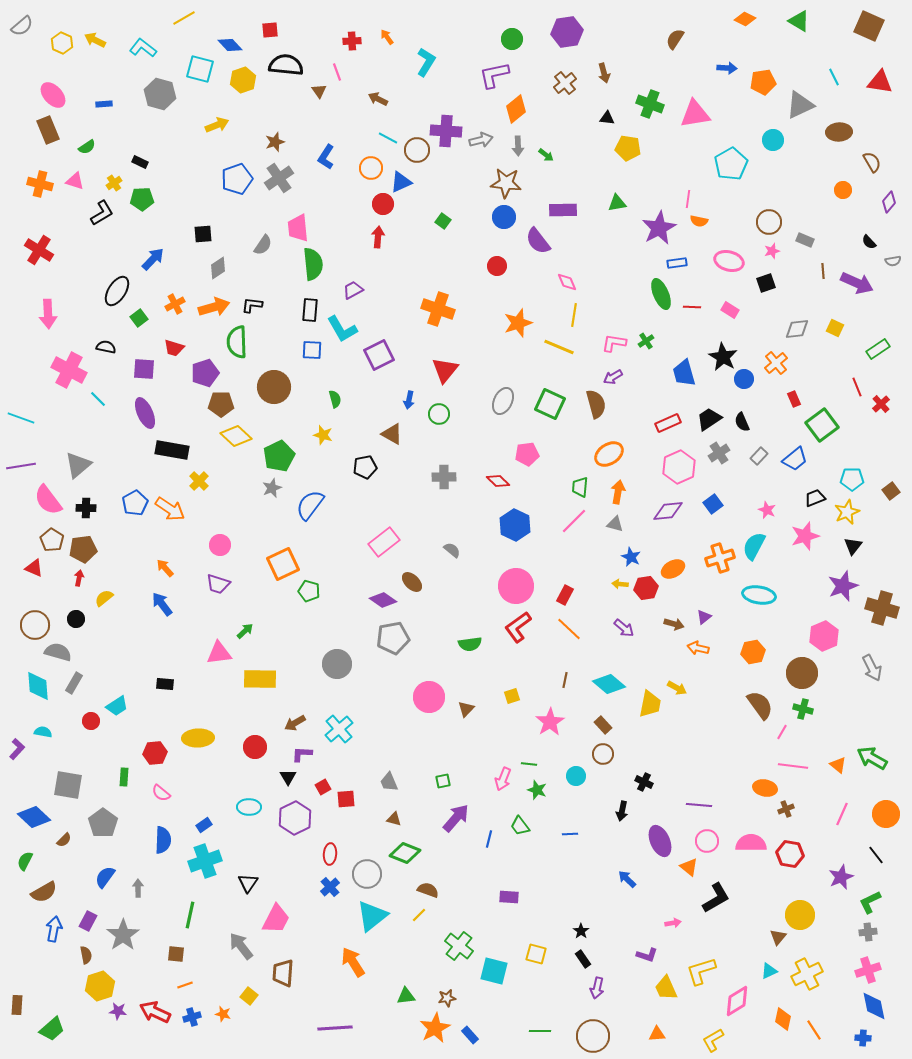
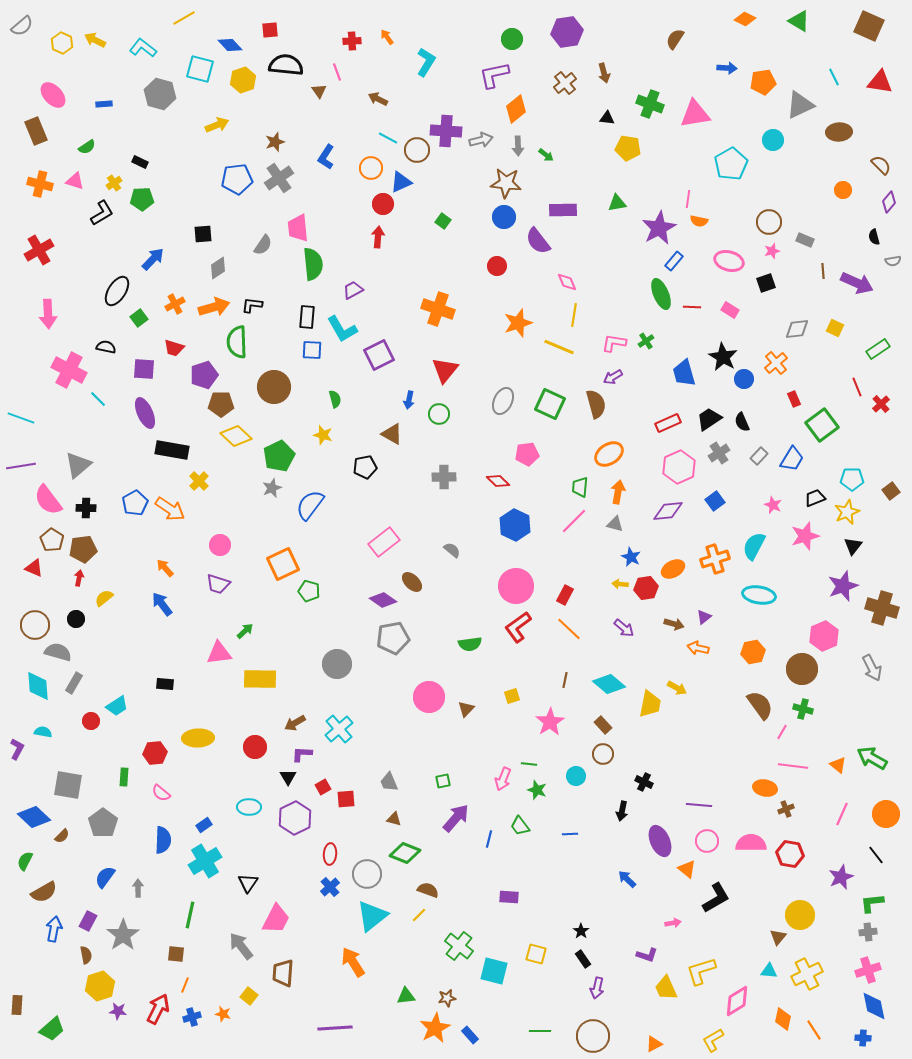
brown rectangle at (48, 130): moved 12 px left, 1 px down
brown semicircle at (872, 162): moved 9 px right, 3 px down; rotated 15 degrees counterclockwise
blue pentagon at (237, 179): rotated 12 degrees clockwise
black semicircle at (869, 242): moved 5 px right, 5 px up; rotated 28 degrees clockwise
red cross at (39, 250): rotated 28 degrees clockwise
blue rectangle at (677, 263): moved 3 px left, 2 px up; rotated 42 degrees counterclockwise
black rectangle at (310, 310): moved 3 px left, 7 px down
purple pentagon at (205, 373): moved 1 px left, 2 px down
blue trapezoid at (795, 459): moved 3 px left; rotated 20 degrees counterclockwise
blue square at (713, 504): moved 2 px right, 3 px up
pink star at (767, 510): moved 6 px right, 5 px up
orange cross at (720, 558): moved 5 px left, 1 px down
brown circle at (802, 673): moved 4 px up
purple L-shape at (17, 749): rotated 15 degrees counterclockwise
brown semicircle at (64, 840): moved 2 px left, 4 px up
cyan cross at (205, 861): rotated 12 degrees counterclockwise
orange triangle at (689, 867): moved 2 px left, 2 px down
green L-shape at (870, 902): moved 2 px right, 1 px down; rotated 20 degrees clockwise
cyan triangle at (769, 971): rotated 30 degrees clockwise
orange line at (185, 985): rotated 49 degrees counterclockwise
red arrow at (155, 1012): moved 3 px right, 3 px up; rotated 92 degrees clockwise
orange triangle at (657, 1034): moved 3 px left, 10 px down; rotated 24 degrees counterclockwise
